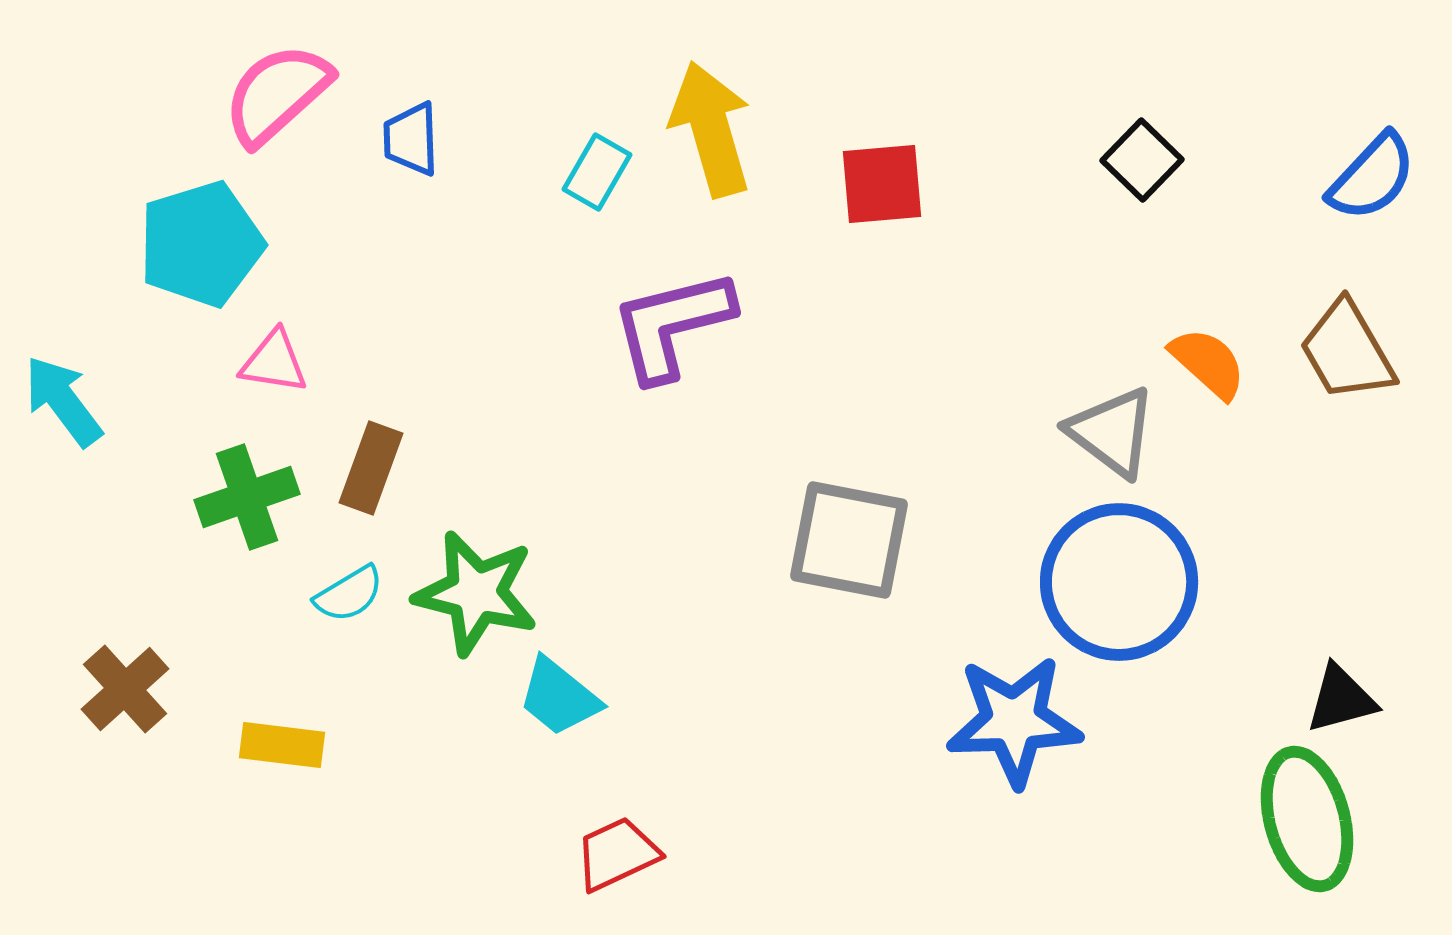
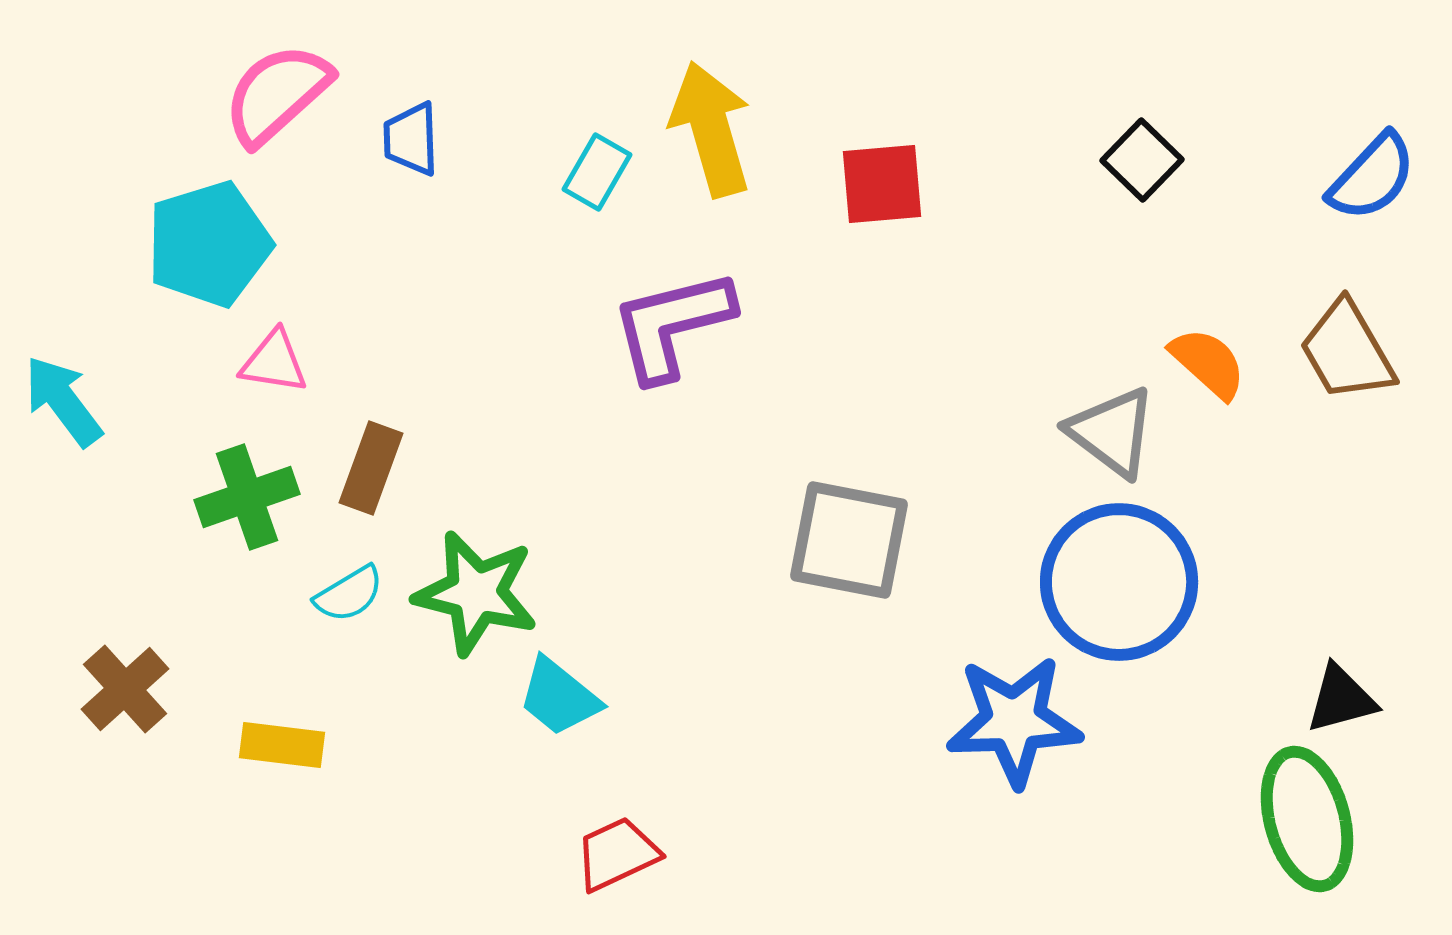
cyan pentagon: moved 8 px right
